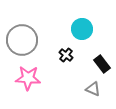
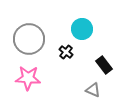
gray circle: moved 7 px right, 1 px up
black cross: moved 3 px up
black rectangle: moved 2 px right, 1 px down
gray triangle: moved 1 px down
